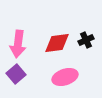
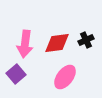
pink arrow: moved 7 px right
pink ellipse: rotated 35 degrees counterclockwise
